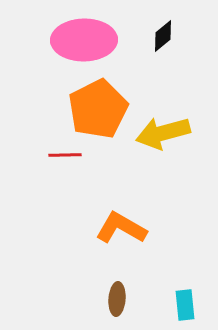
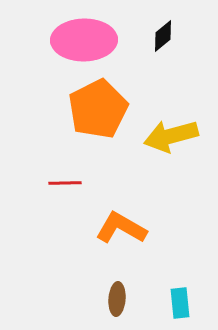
yellow arrow: moved 8 px right, 3 px down
red line: moved 28 px down
cyan rectangle: moved 5 px left, 2 px up
